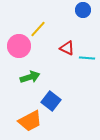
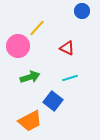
blue circle: moved 1 px left, 1 px down
yellow line: moved 1 px left, 1 px up
pink circle: moved 1 px left
cyan line: moved 17 px left, 20 px down; rotated 21 degrees counterclockwise
blue square: moved 2 px right
